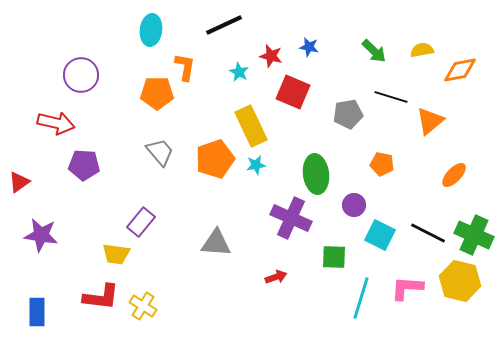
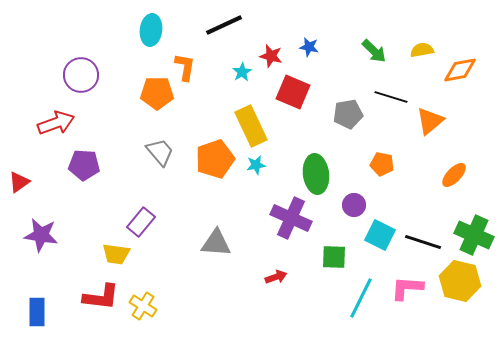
cyan star at (239, 72): moved 3 px right; rotated 12 degrees clockwise
red arrow at (56, 123): rotated 33 degrees counterclockwise
black line at (428, 233): moved 5 px left, 9 px down; rotated 9 degrees counterclockwise
cyan line at (361, 298): rotated 9 degrees clockwise
